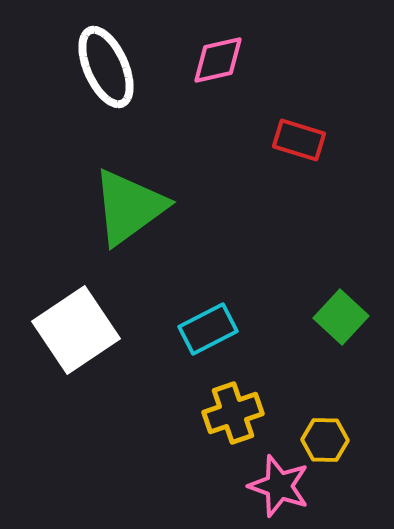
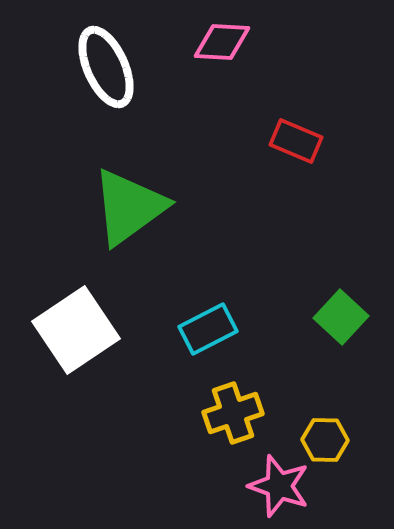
pink diamond: moved 4 px right, 18 px up; rotated 16 degrees clockwise
red rectangle: moved 3 px left, 1 px down; rotated 6 degrees clockwise
